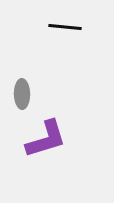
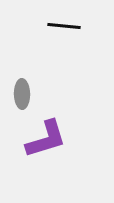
black line: moved 1 px left, 1 px up
